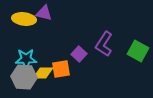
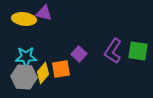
purple L-shape: moved 9 px right, 7 px down
green square: rotated 20 degrees counterclockwise
cyan star: moved 2 px up
yellow diamond: rotated 50 degrees counterclockwise
